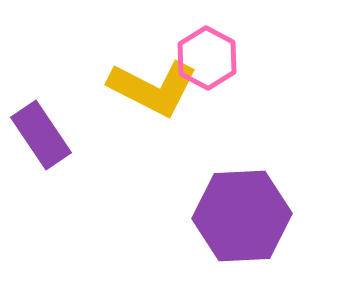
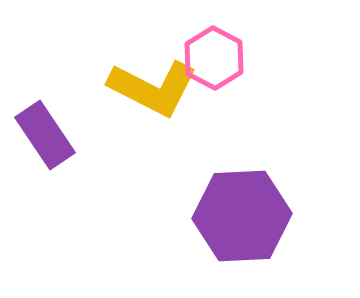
pink hexagon: moved 7 px right
purple rectangle: moved 4 px right
